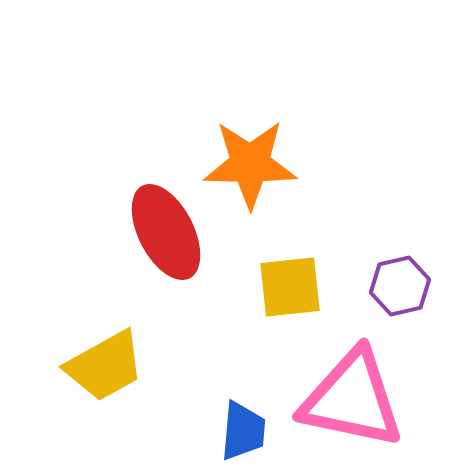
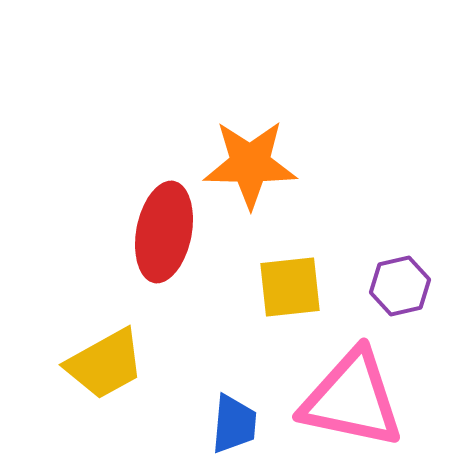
red ellipse: moved 2 px left; rotated 38 degrees clockwise
yellow trapezoid: moved 2 px up
blue trapezoid: moved 9 px left, 7 px up
